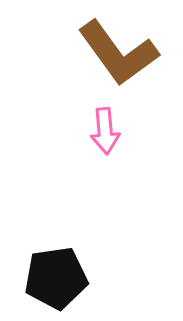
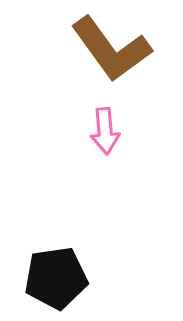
brown L-shape: moved 7 px left, 4 px up
